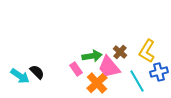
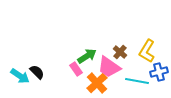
green arrow: moved 5 px left; rotated 24 degrees counterclockwise
pink trapezoid: rotated 15 degrees counterclockwise
cyan line: rotated 50 degrees counterclockwise
